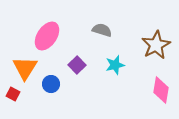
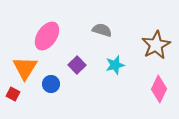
pink diamond: moved 2 px left, 1 px up; rotated 16 degrees clockwise
